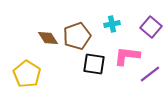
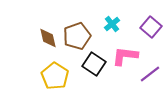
cyan cross: rotated 28 degrees counterclockwise
brown diamond: rotated 20 degrees clockwise
pink L-shape: moved 2 px left
black square: rotated 25 degrees clockwise
yellow pentagon: moved 28 px right, 2 px down
